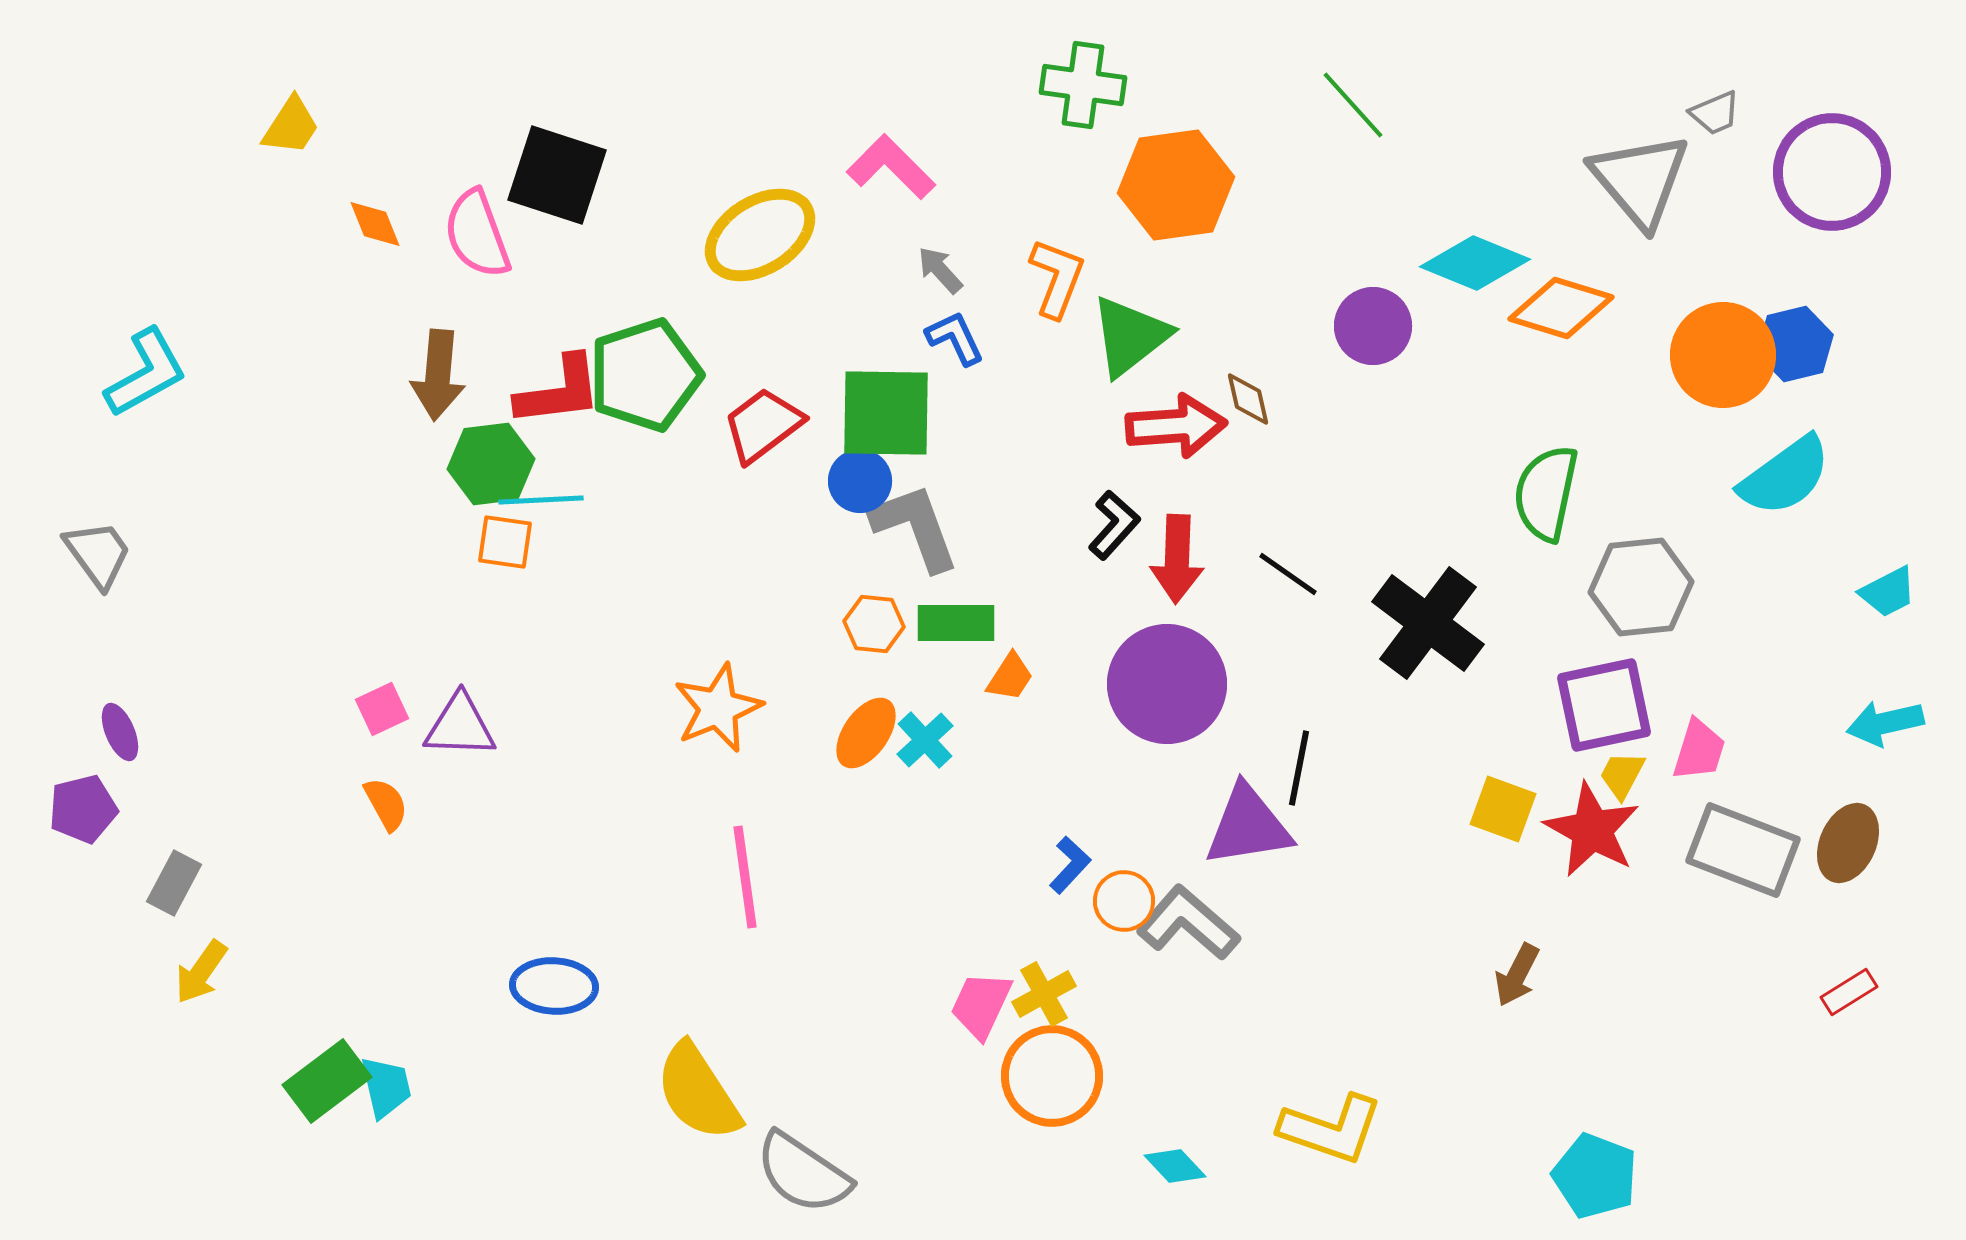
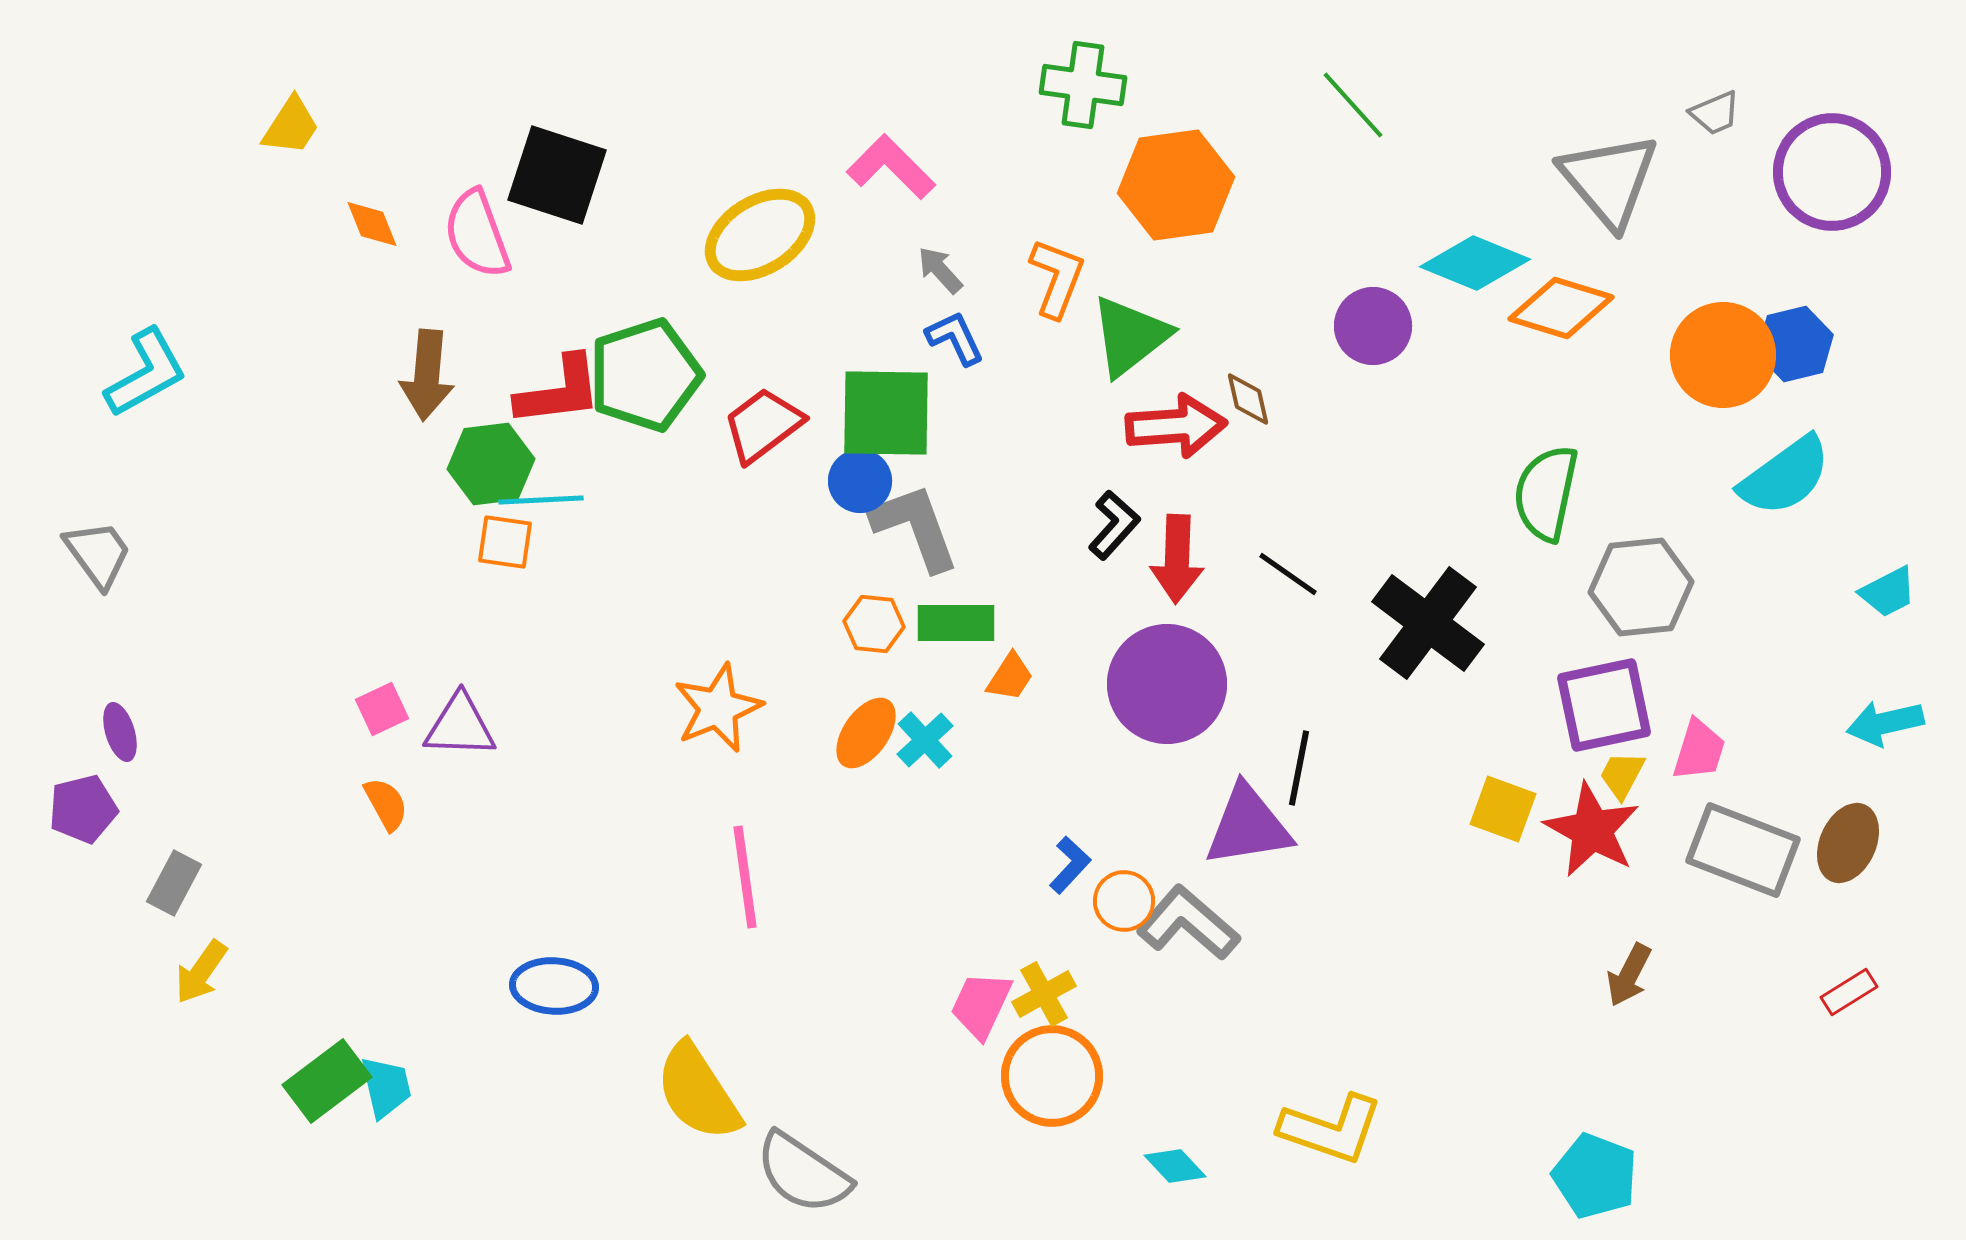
gray triangle at (1640, 180): moved 31 px left
orange diamond at (375, 224): moved 3 px left
brown arrow at (438, 375): moved 11 px left
purple ellipse at (120, 732): rotated 6 degrees clockwise
brown arrow at (1517, 975): moved 112 px right
